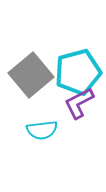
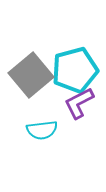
cyan pentagon: moved 3 px left, 2 px up
